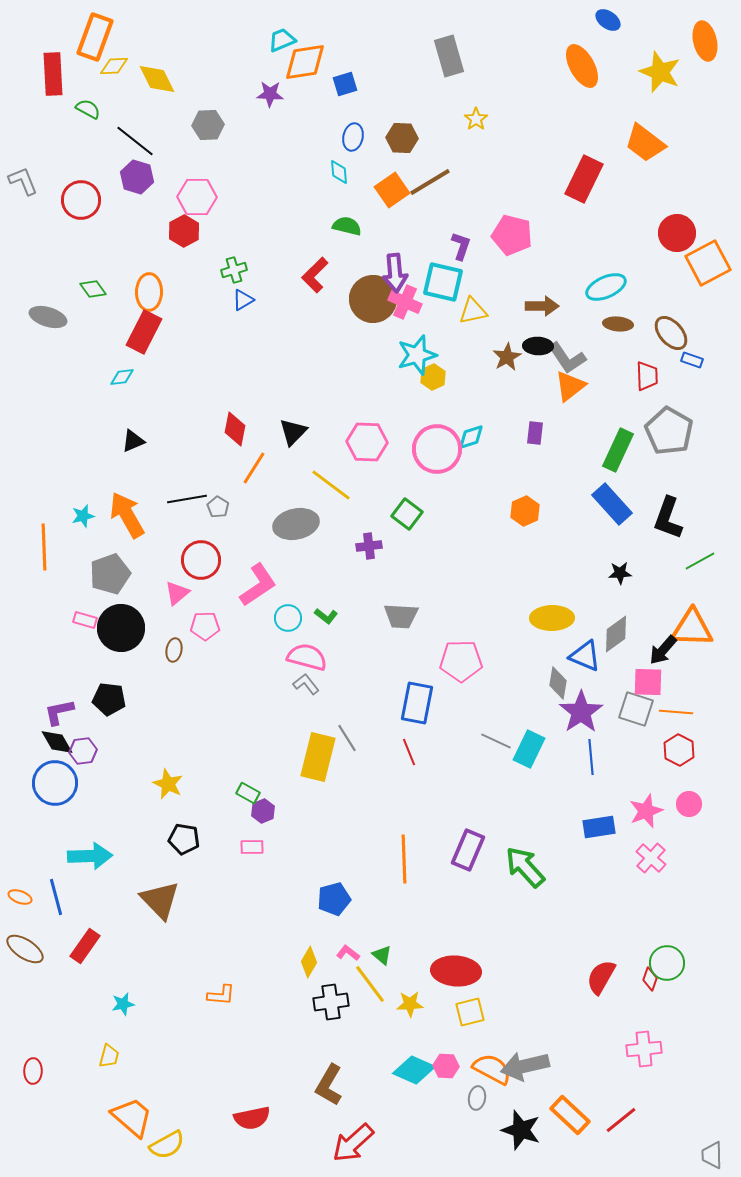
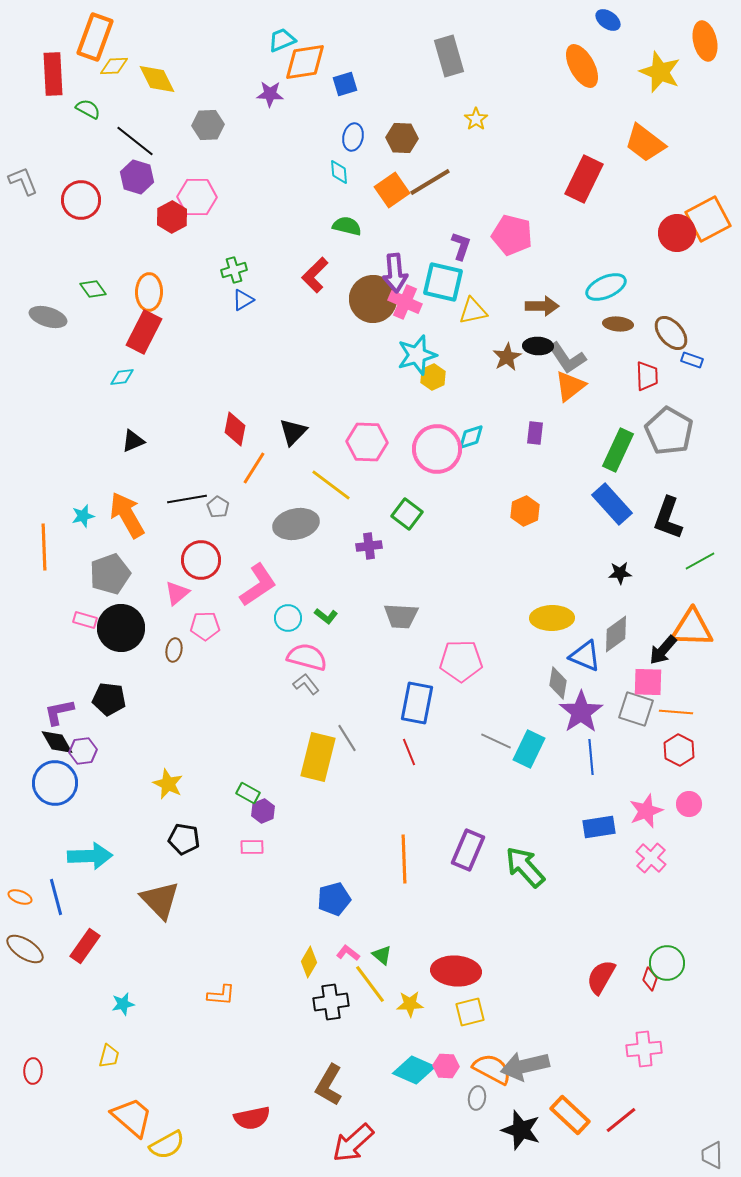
red hexagon at (184, 231): moved 12 px left, 14 px up
orange square at (708, 263): moved 44 px up
